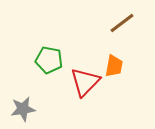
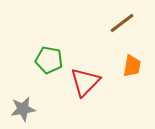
orange trapezoid: moved 18 px right
